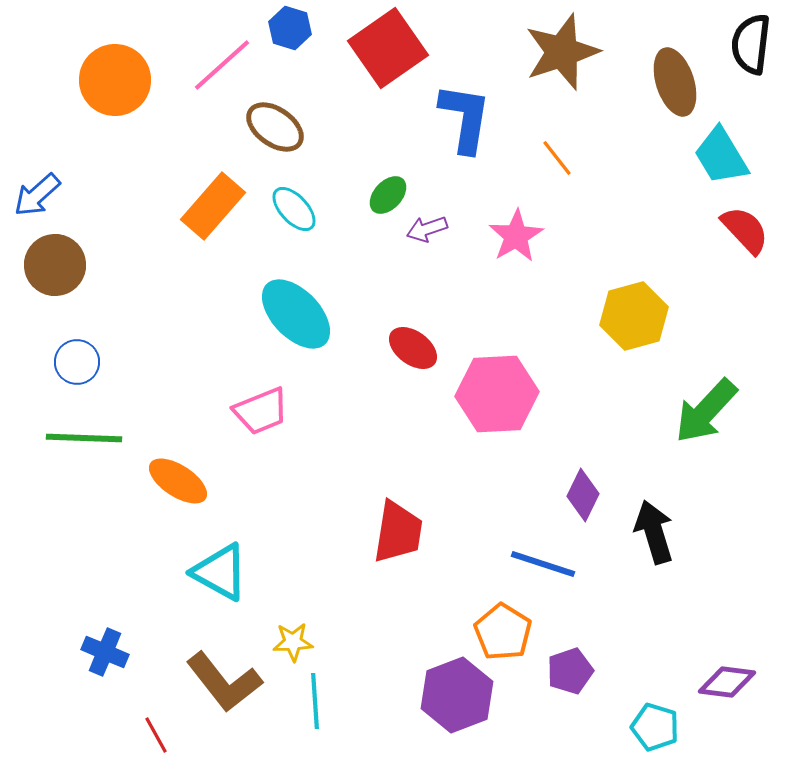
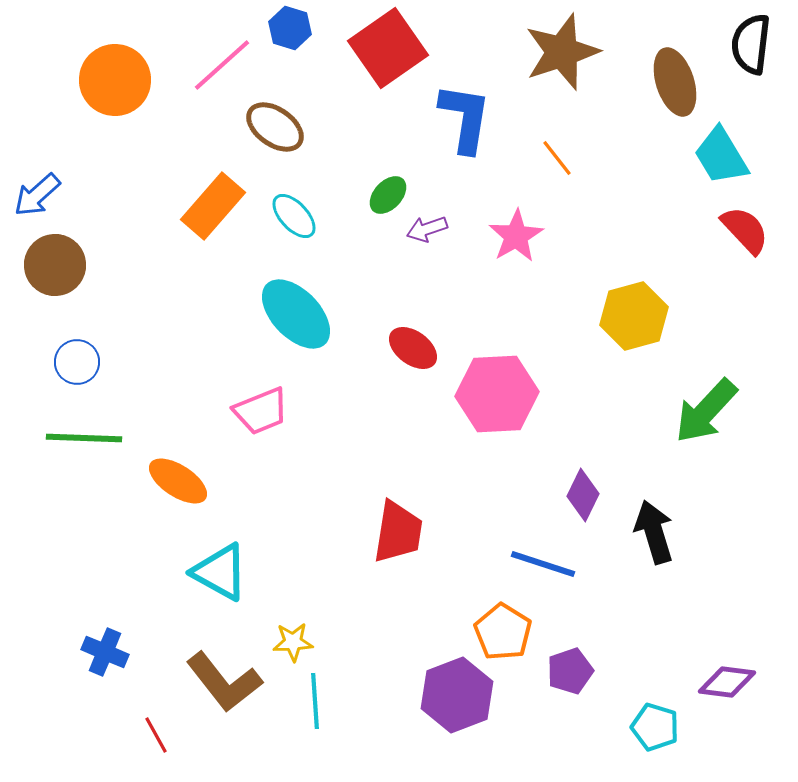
cyan ellipse at (294, 209): moved 7 px down
